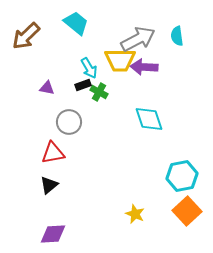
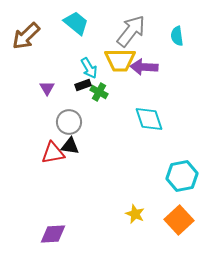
gray arrow: moved 7 px left, 8 px up; rotated 24 degrees counterclockwise
purple triangle: rotated 49 degrees clockwise
black triangle: moved 21 px right, 39 px up; rotated 48 degrees clockwise
orange square: moved 8 px left, 9 px down
